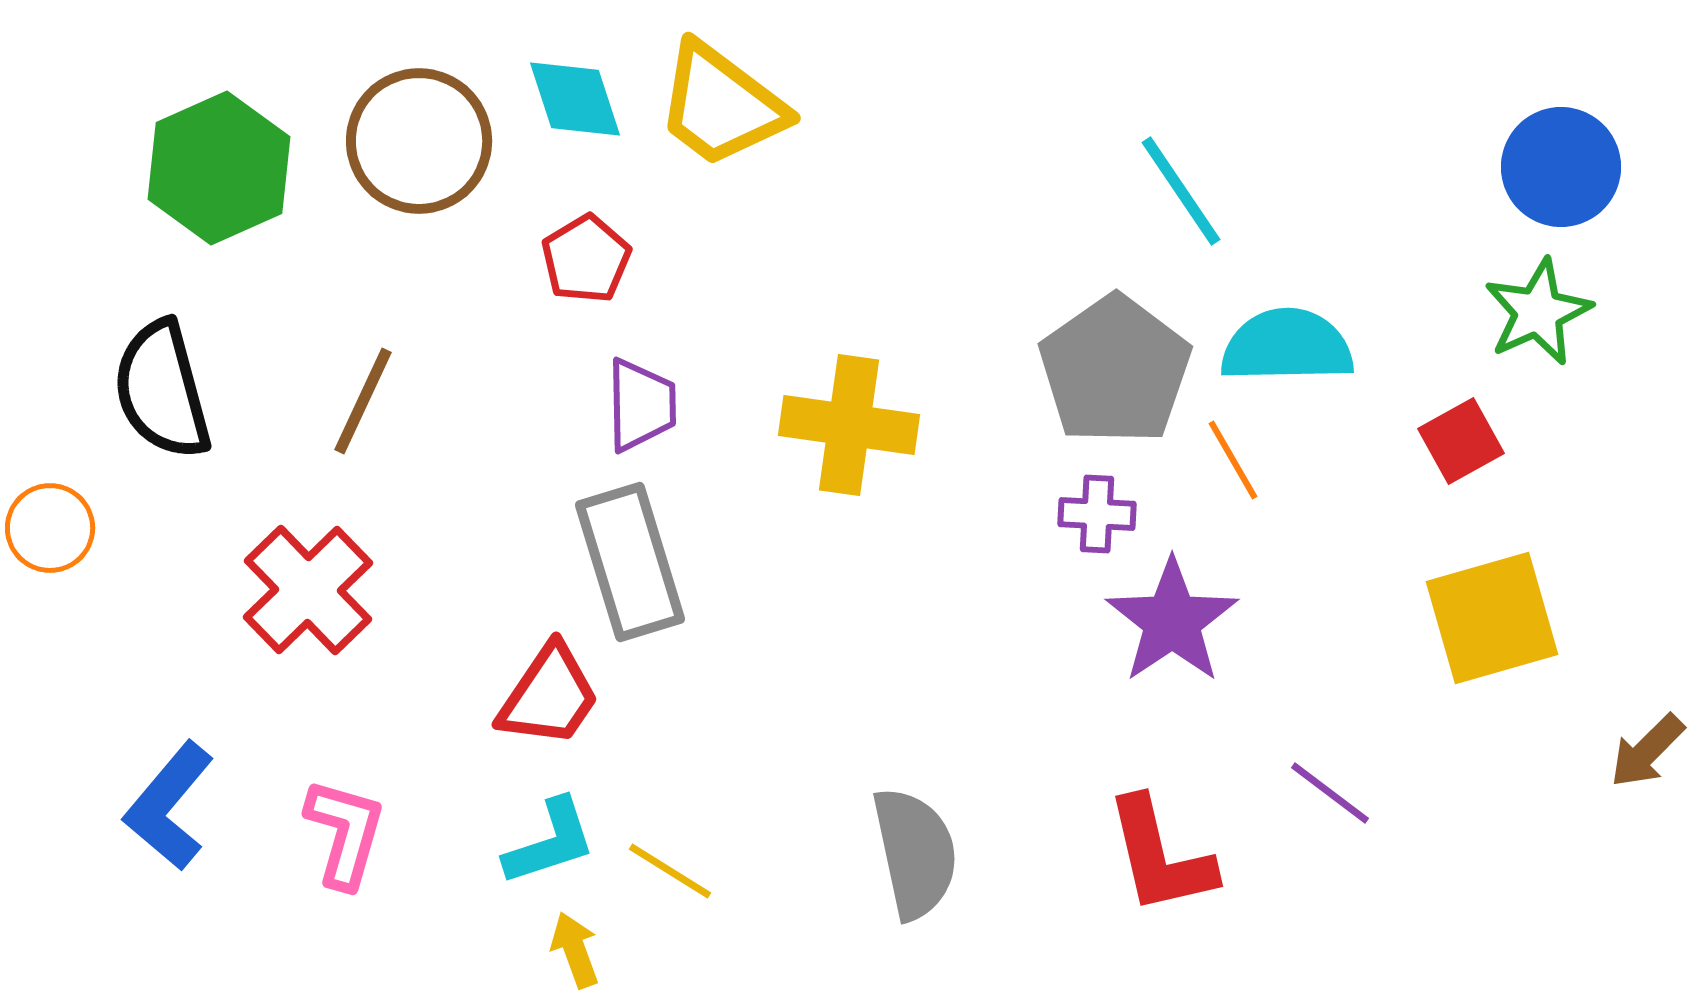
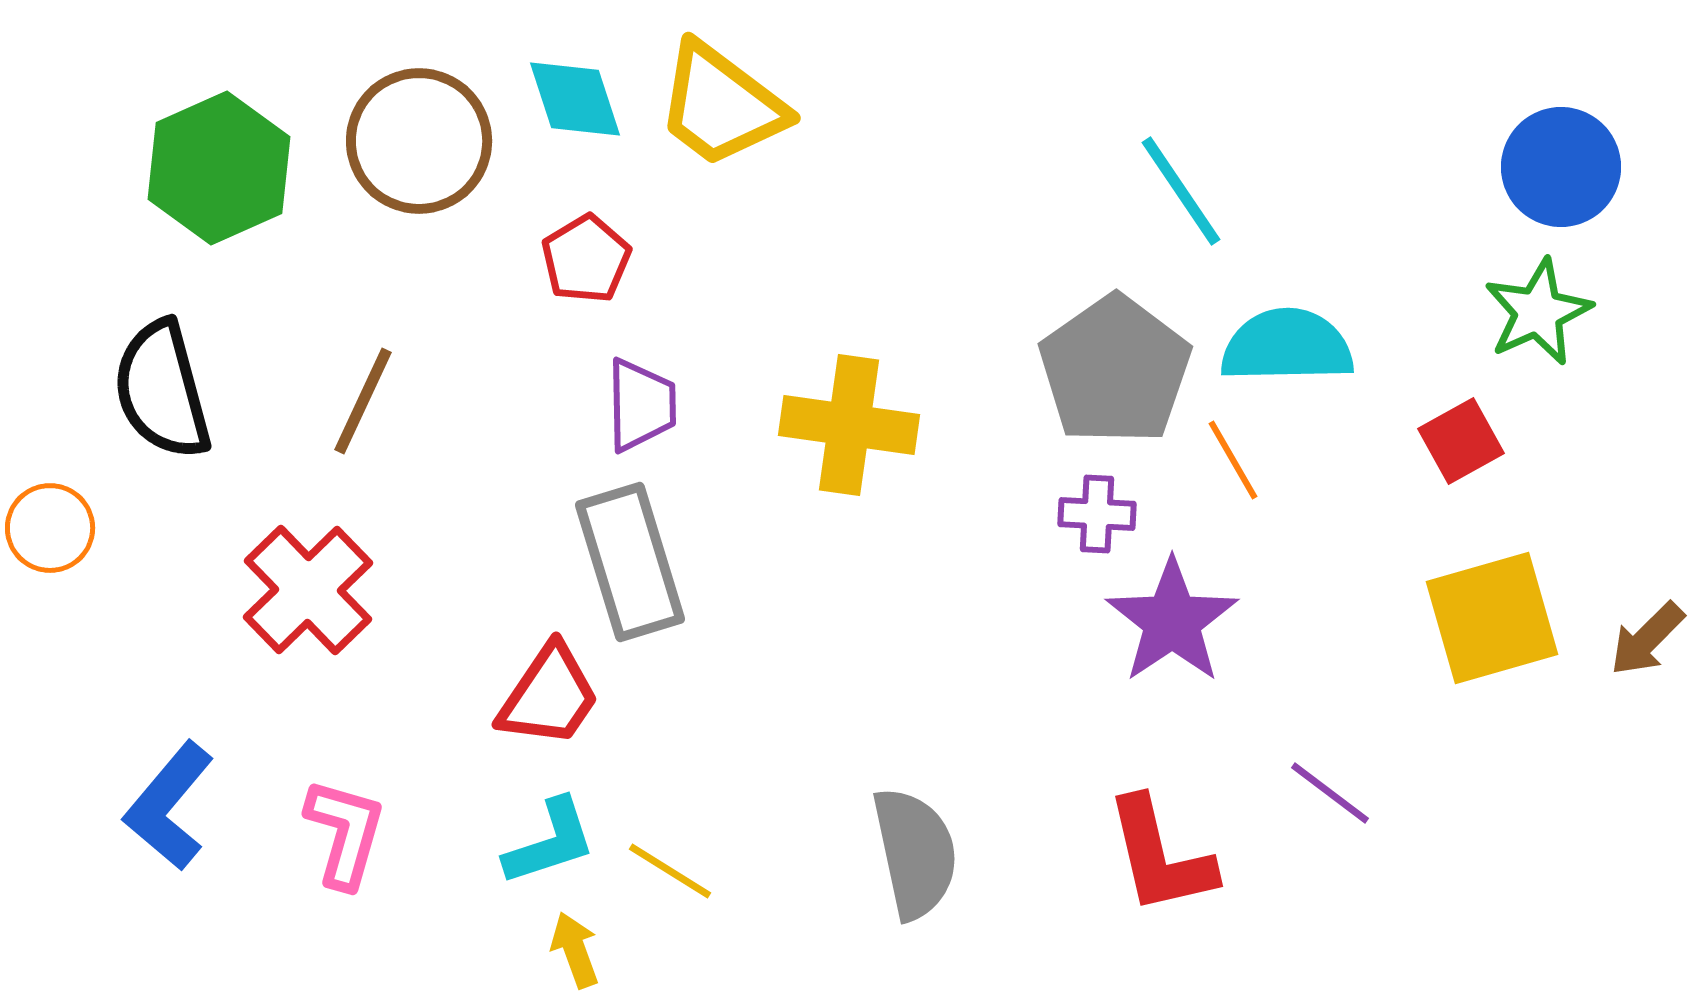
brown arrow: moved 112 px up
